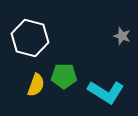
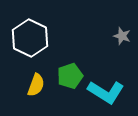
white hexagon: rotated 12 degrees clockwise
green pentagon: moved 6 px right; rotated 20 degrees counterclockwise
